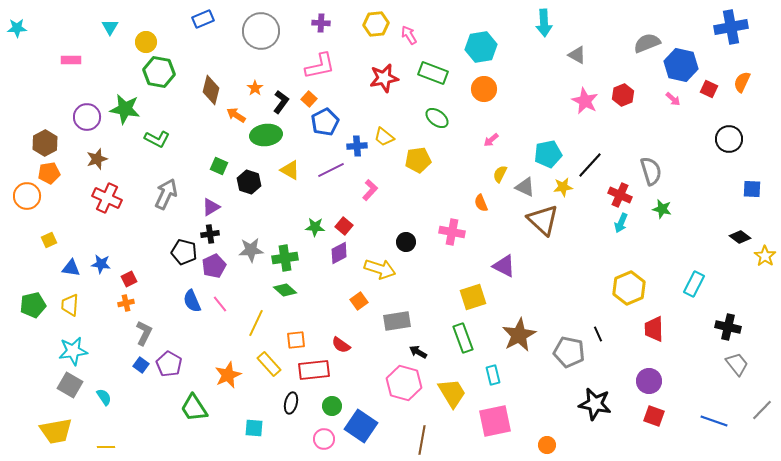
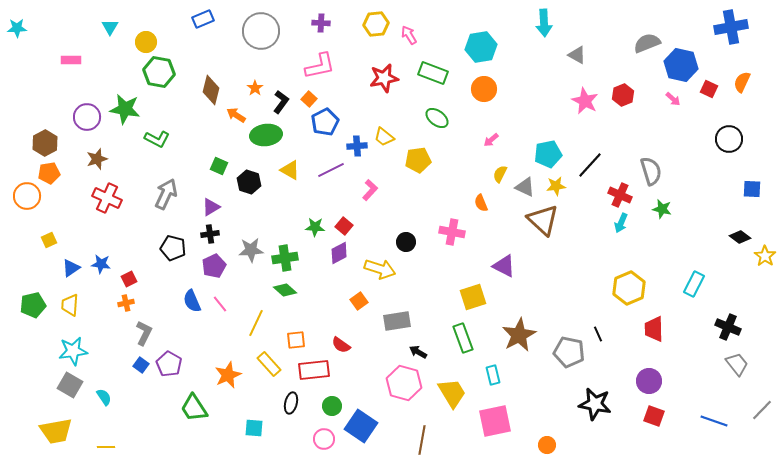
yellow star at (563, 187): moved 7 px left, 1 px up
black pentagon at (184, 252): moved 11 px left, 4 px up
blue triangle at (71, 268): rotated 42 degrees counterclockwise
black cross at (728, 327): rotated 10 degrees clockwise
